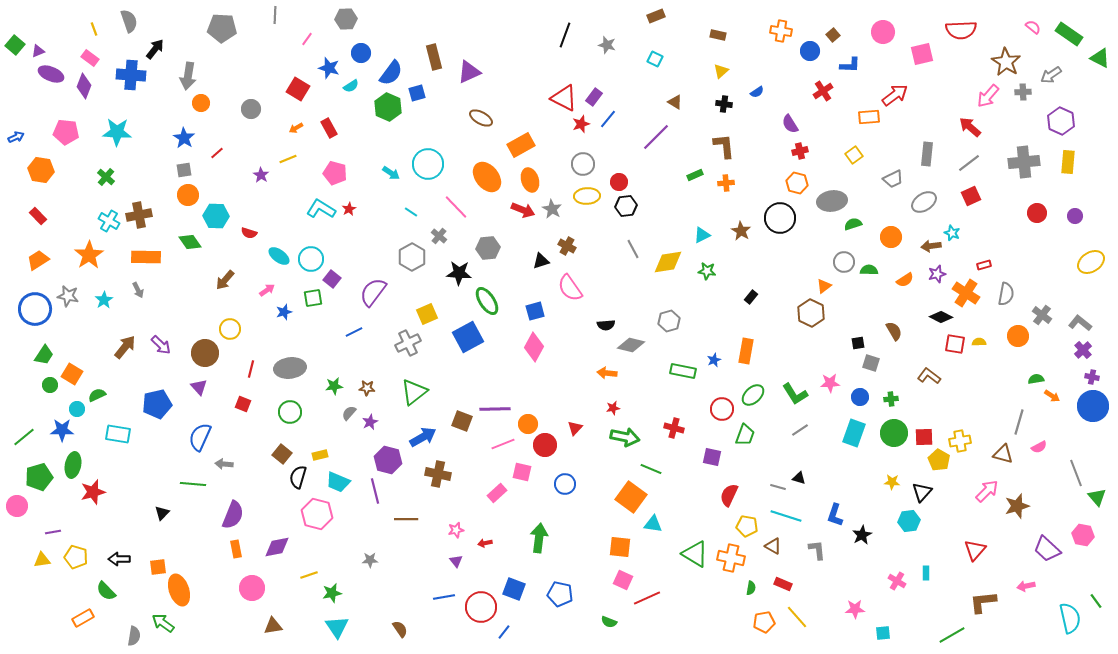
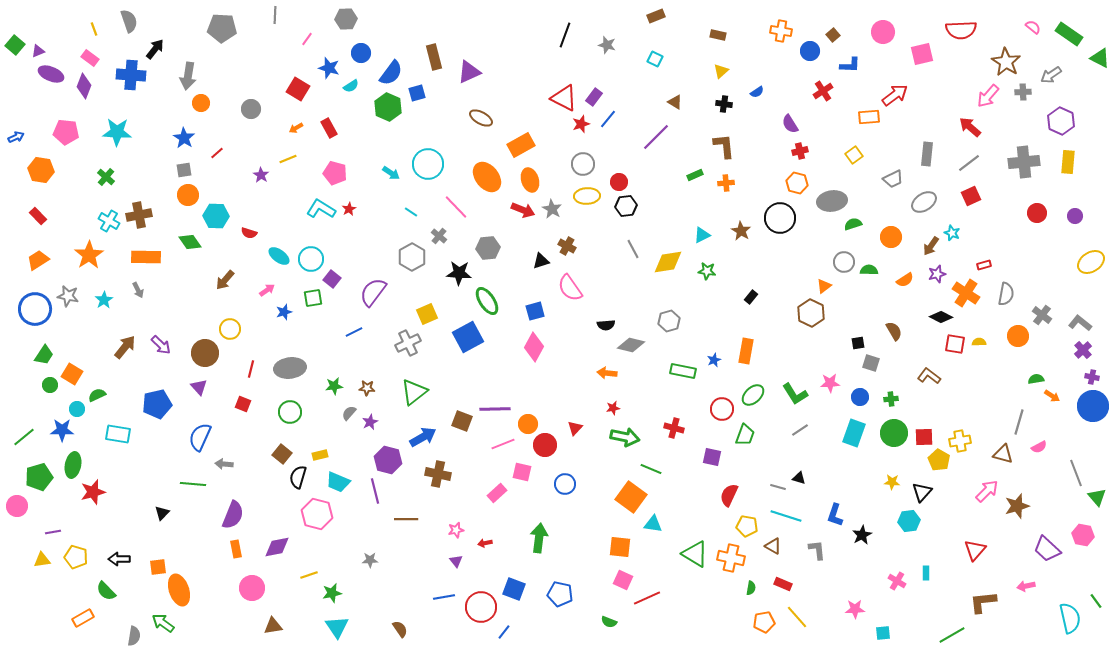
brown arrow at (931, 246): rotated 48 degrees counterclockwise
